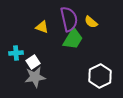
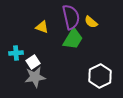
purple semicircle: moved 2 px right, 2 px up
